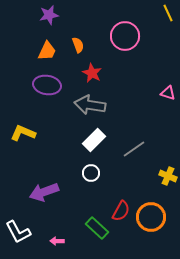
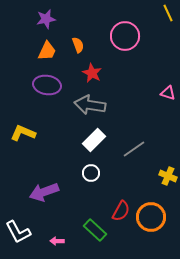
purple star: moved 3 px left, 4 px down
green rectangle: moved 2 px left, 2 px down
